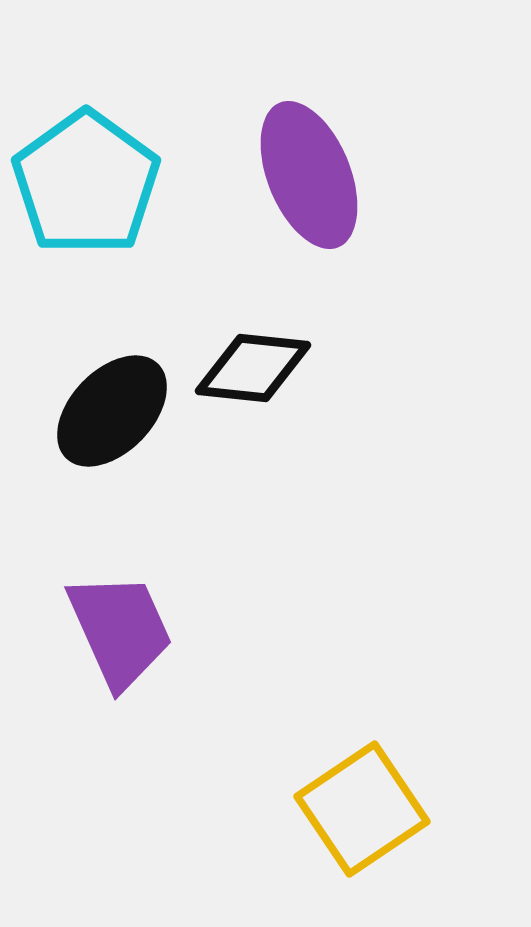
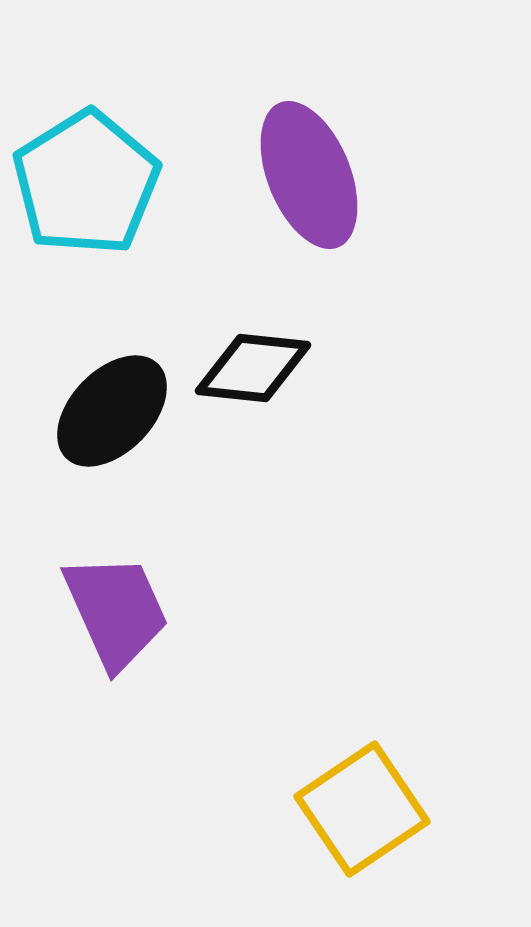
cyan pentagon: rotated 4 degrees clockwise
purple trapezoid: moved 4 px left, 19 px up
